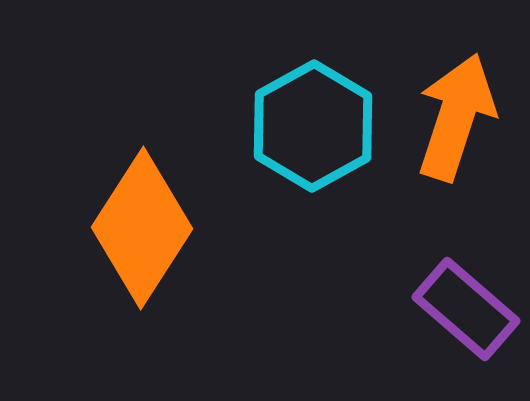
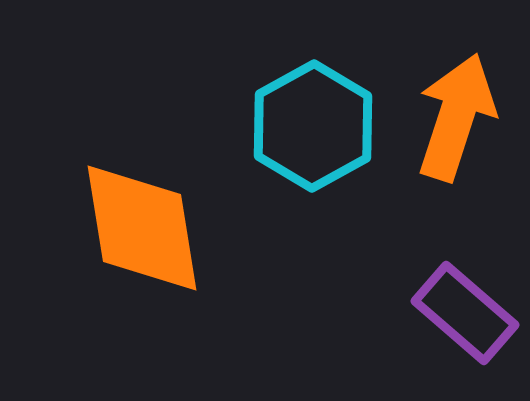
orange diamond: rotated 42 degrees counterclockwise
purple rectangle: moved 1 px left, 4 px down
